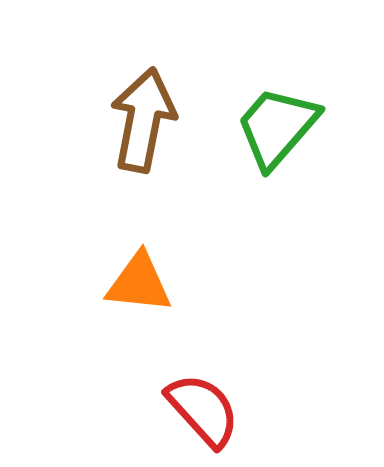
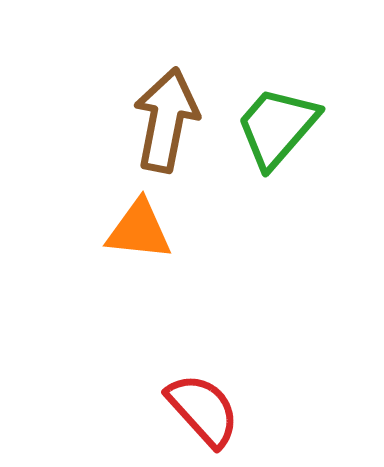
brown arrow: moved 23 px right
orange triangle: moved 53 px up
